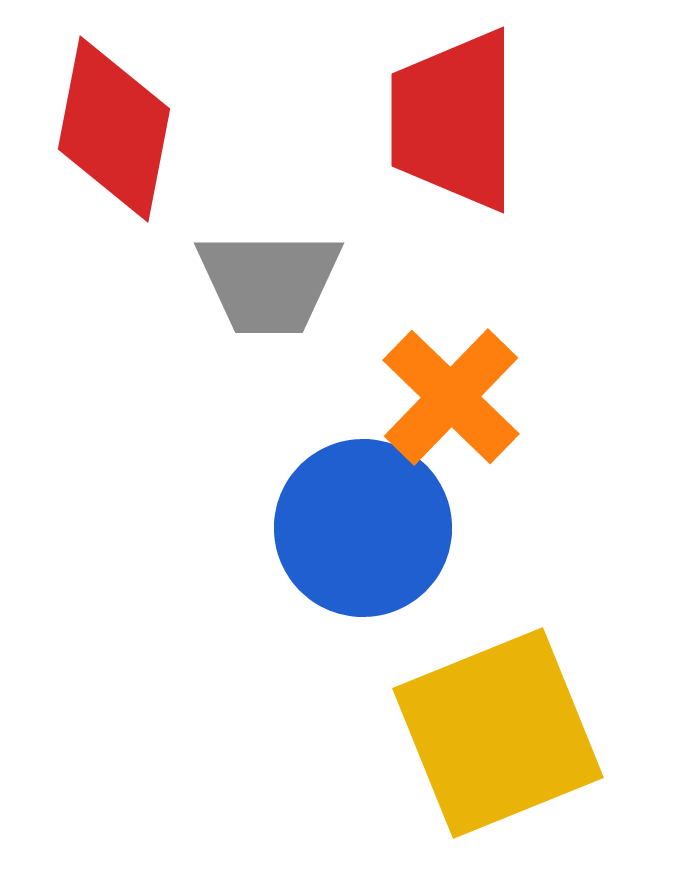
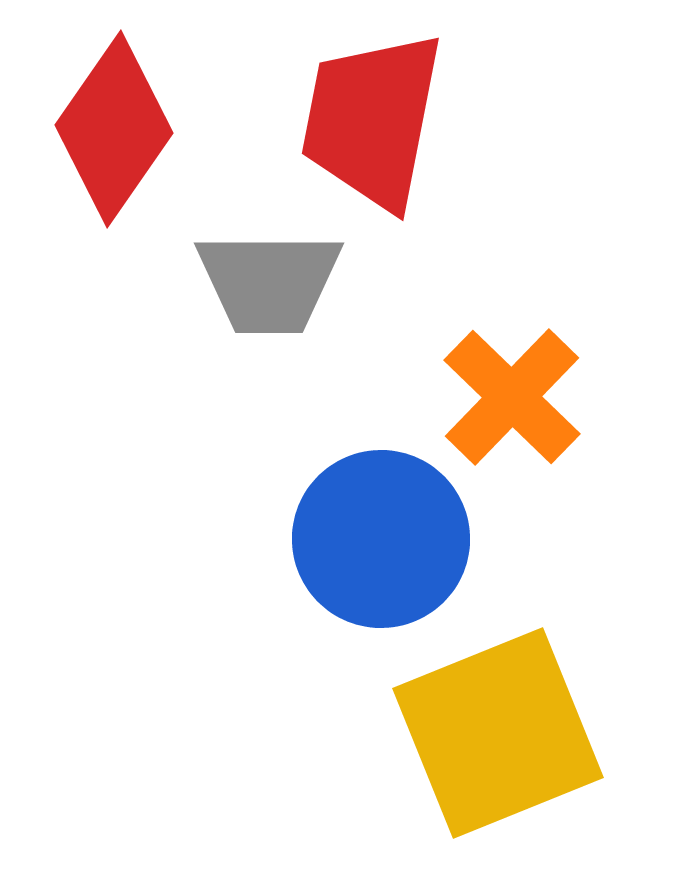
red trapezoid: moved 82 px left; rotated 11 degrees clockwise
red diamond: rotated 24 degrees clockwise
orange cross: moved 61 px right
blue circle: moved 18 px right, 11 px down
